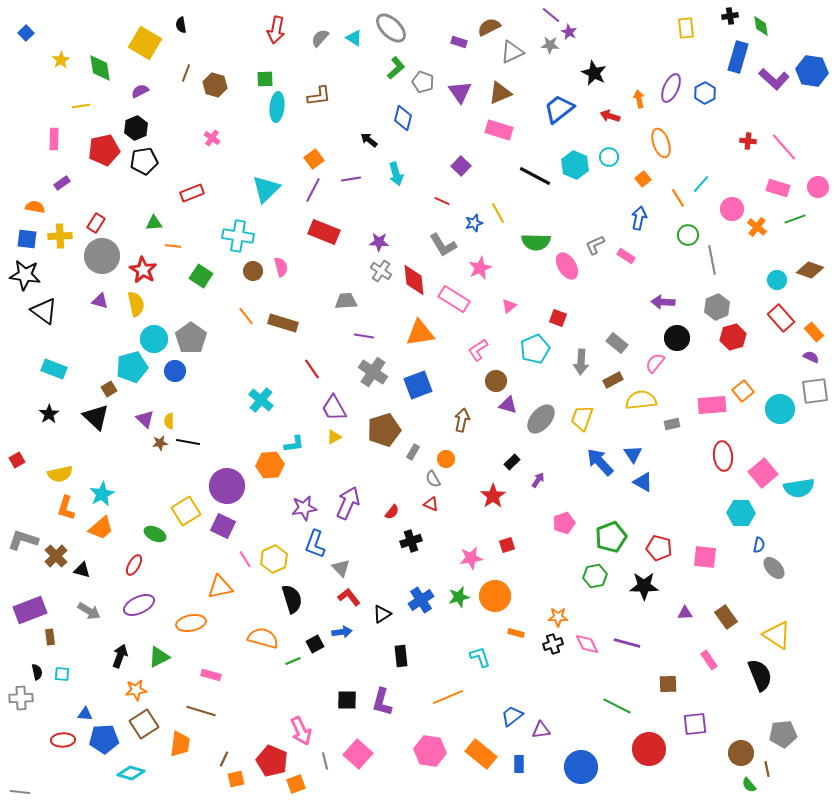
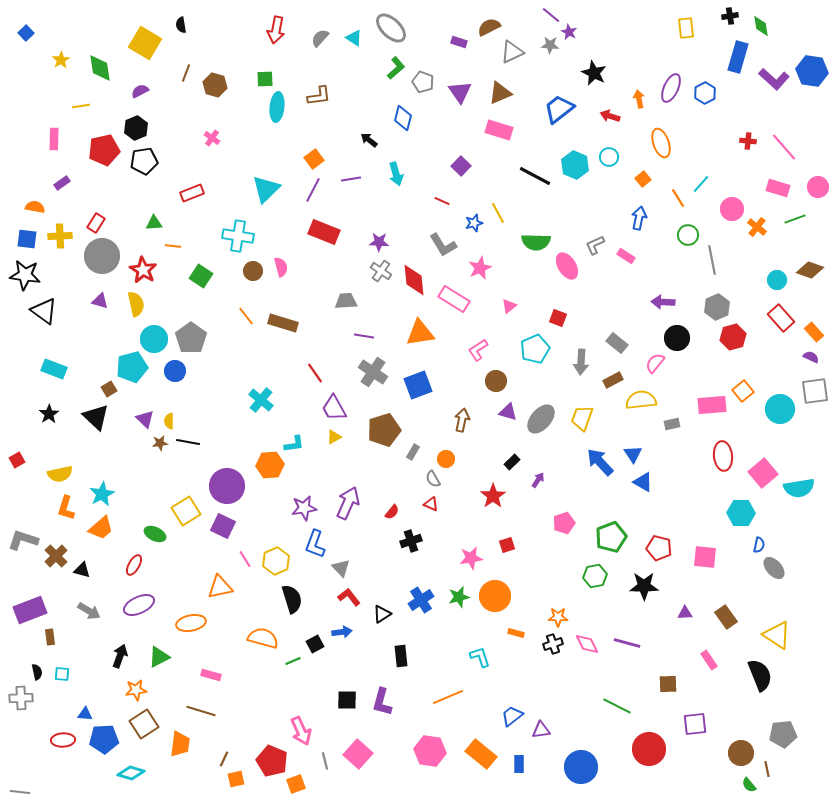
red line at (312, 369): moved 3 px right, 4 px down
purple triangle at (508, 405): moved 7 px down
yellow hexagon at (274, 559): moved 2 px right, 2 px down
